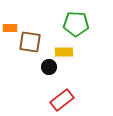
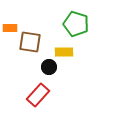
green pentagon: rotated 15 degrees clockwise
red rectangle: moved 24 px left, 5 px up; rotated 10 degrees counterclockwise
